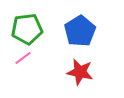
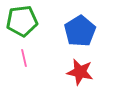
green pentagon: moved 5 px left, 8 px up
pink line: moved 1 px right; rotated 66 degrees counterclockwise
